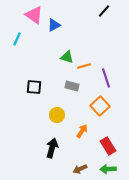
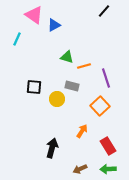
yellow circle: moved 16 px up
